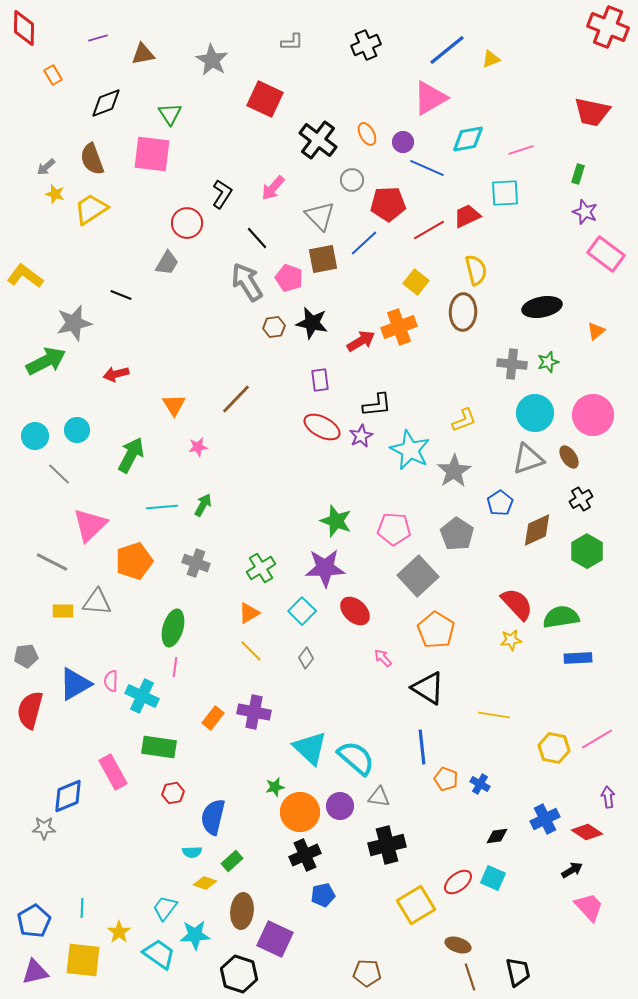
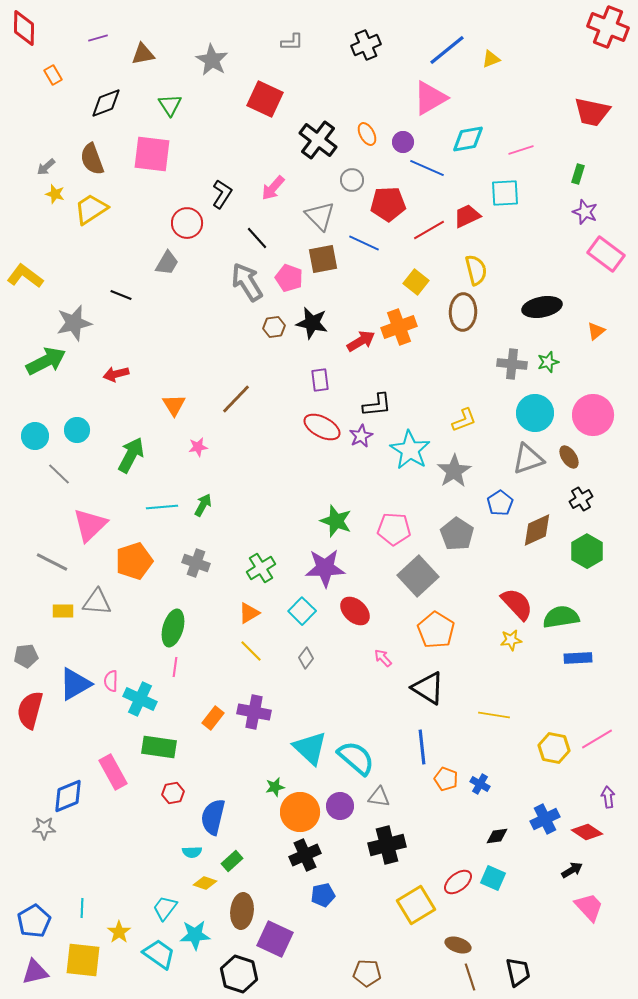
green triangle at (170, 114): moved 9 px up
blue line at (364, 243): rotated 68 degrees clockwise
cyan star at (410, 450): rotated 6 degrees clockwise
cyan cross at (142, 696): moved 2 px left, 3 px down
